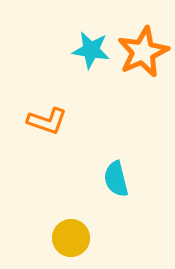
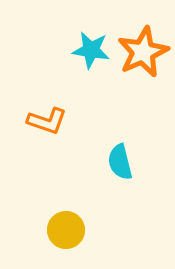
cyan semicircle: moved 4 px right, 17 px up
yellow circle: moved 5 px left, 8 px up
